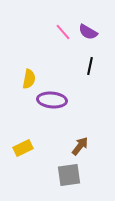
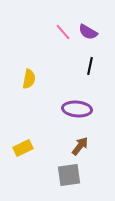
purple ellipse: moved 25 px right, 9 px down
